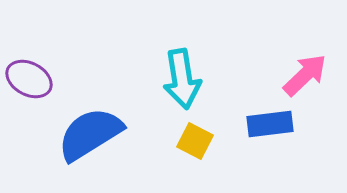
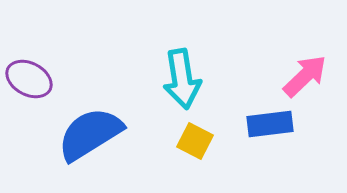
pink arrow: moved 1 px down
